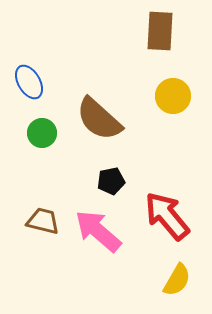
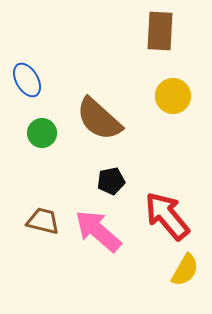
blue ellipse: moved 2 px left, 2 px up
yellow semicircle: moved 8 px right, 10 px up
